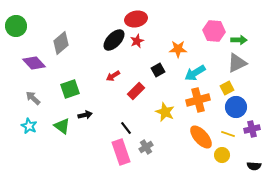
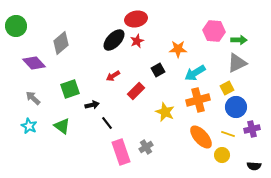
black arrow: moved 7 px right, 10 px up
black line: moved 19 px left, 5 px up
